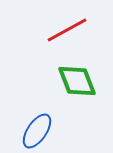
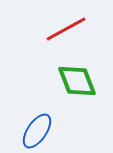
red line: moved 1 px left, 1 px up
